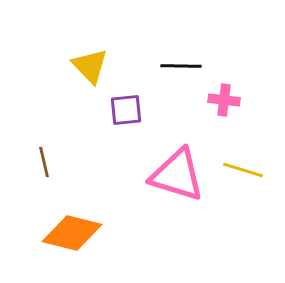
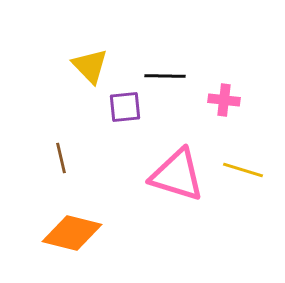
black line: moved 16 px left, 10 px down
purple square: moved 1 px left, 3 px up
brown line: moved 17 px right, 4 px up
